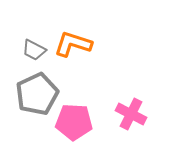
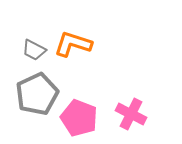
pink pentagon: moved 5 px right, 4 px up; rotated 18 degrees clockwise
